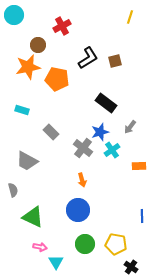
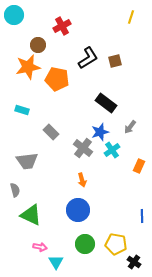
yellow line: moved 1 px right
gray trapezoid: rotated 35 degrees counterclockwise
orange rectangle: rotated 64 degrees counterclockwise
gray semicircle: moved 2 px right
green triangle: moved 2 px left, 2 px up
black cross: moved 3 px right, 5 px up
